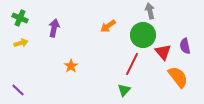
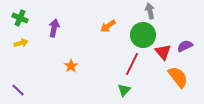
purple semicircle: rotated 77 degrees clockwise
